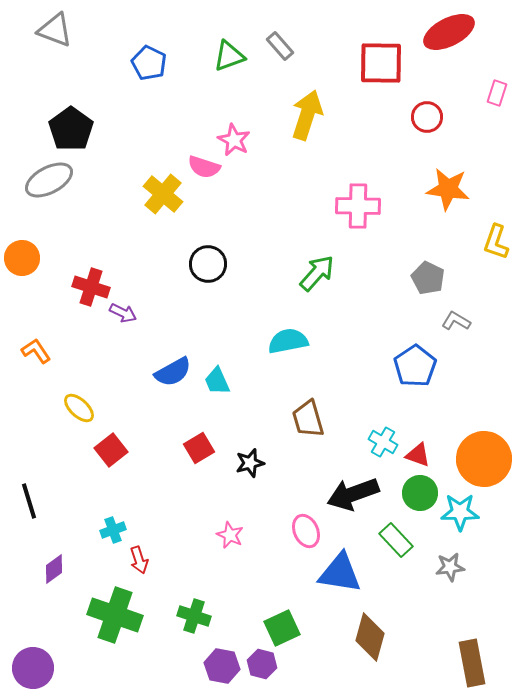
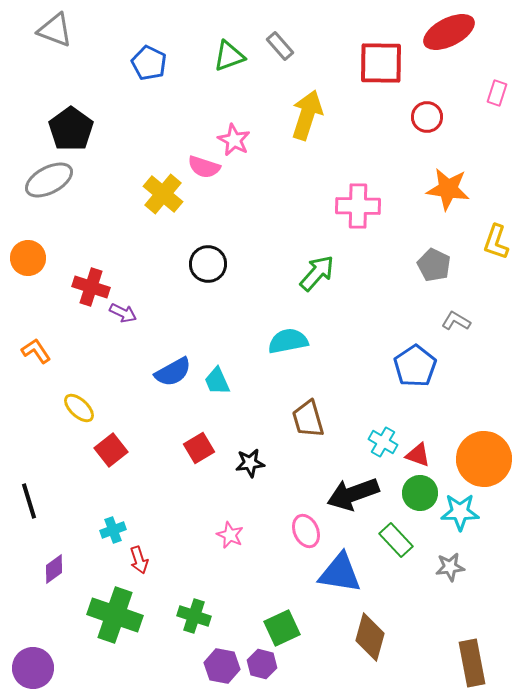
orange circle at (22, 258): moved 6 px right
gray pentagon at (428, 278): moved 6 px right, 13 px up
black star at (250, 463): rotated 8 degrees clockwise
